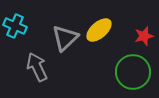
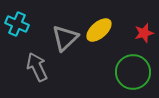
cyan cross: moved 2 px right, 2 px up
red star: moved 3 px up
